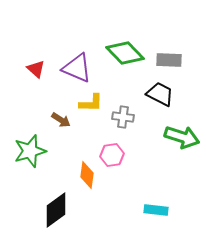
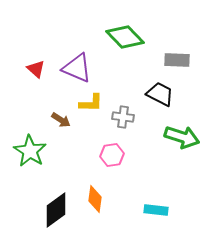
green diamond: moved 16 px up
gray rectangle: moved 8 px right
green star: rotated 24 degrees counterclockwise
orange diamond: moved 8 px right, 24 px down
